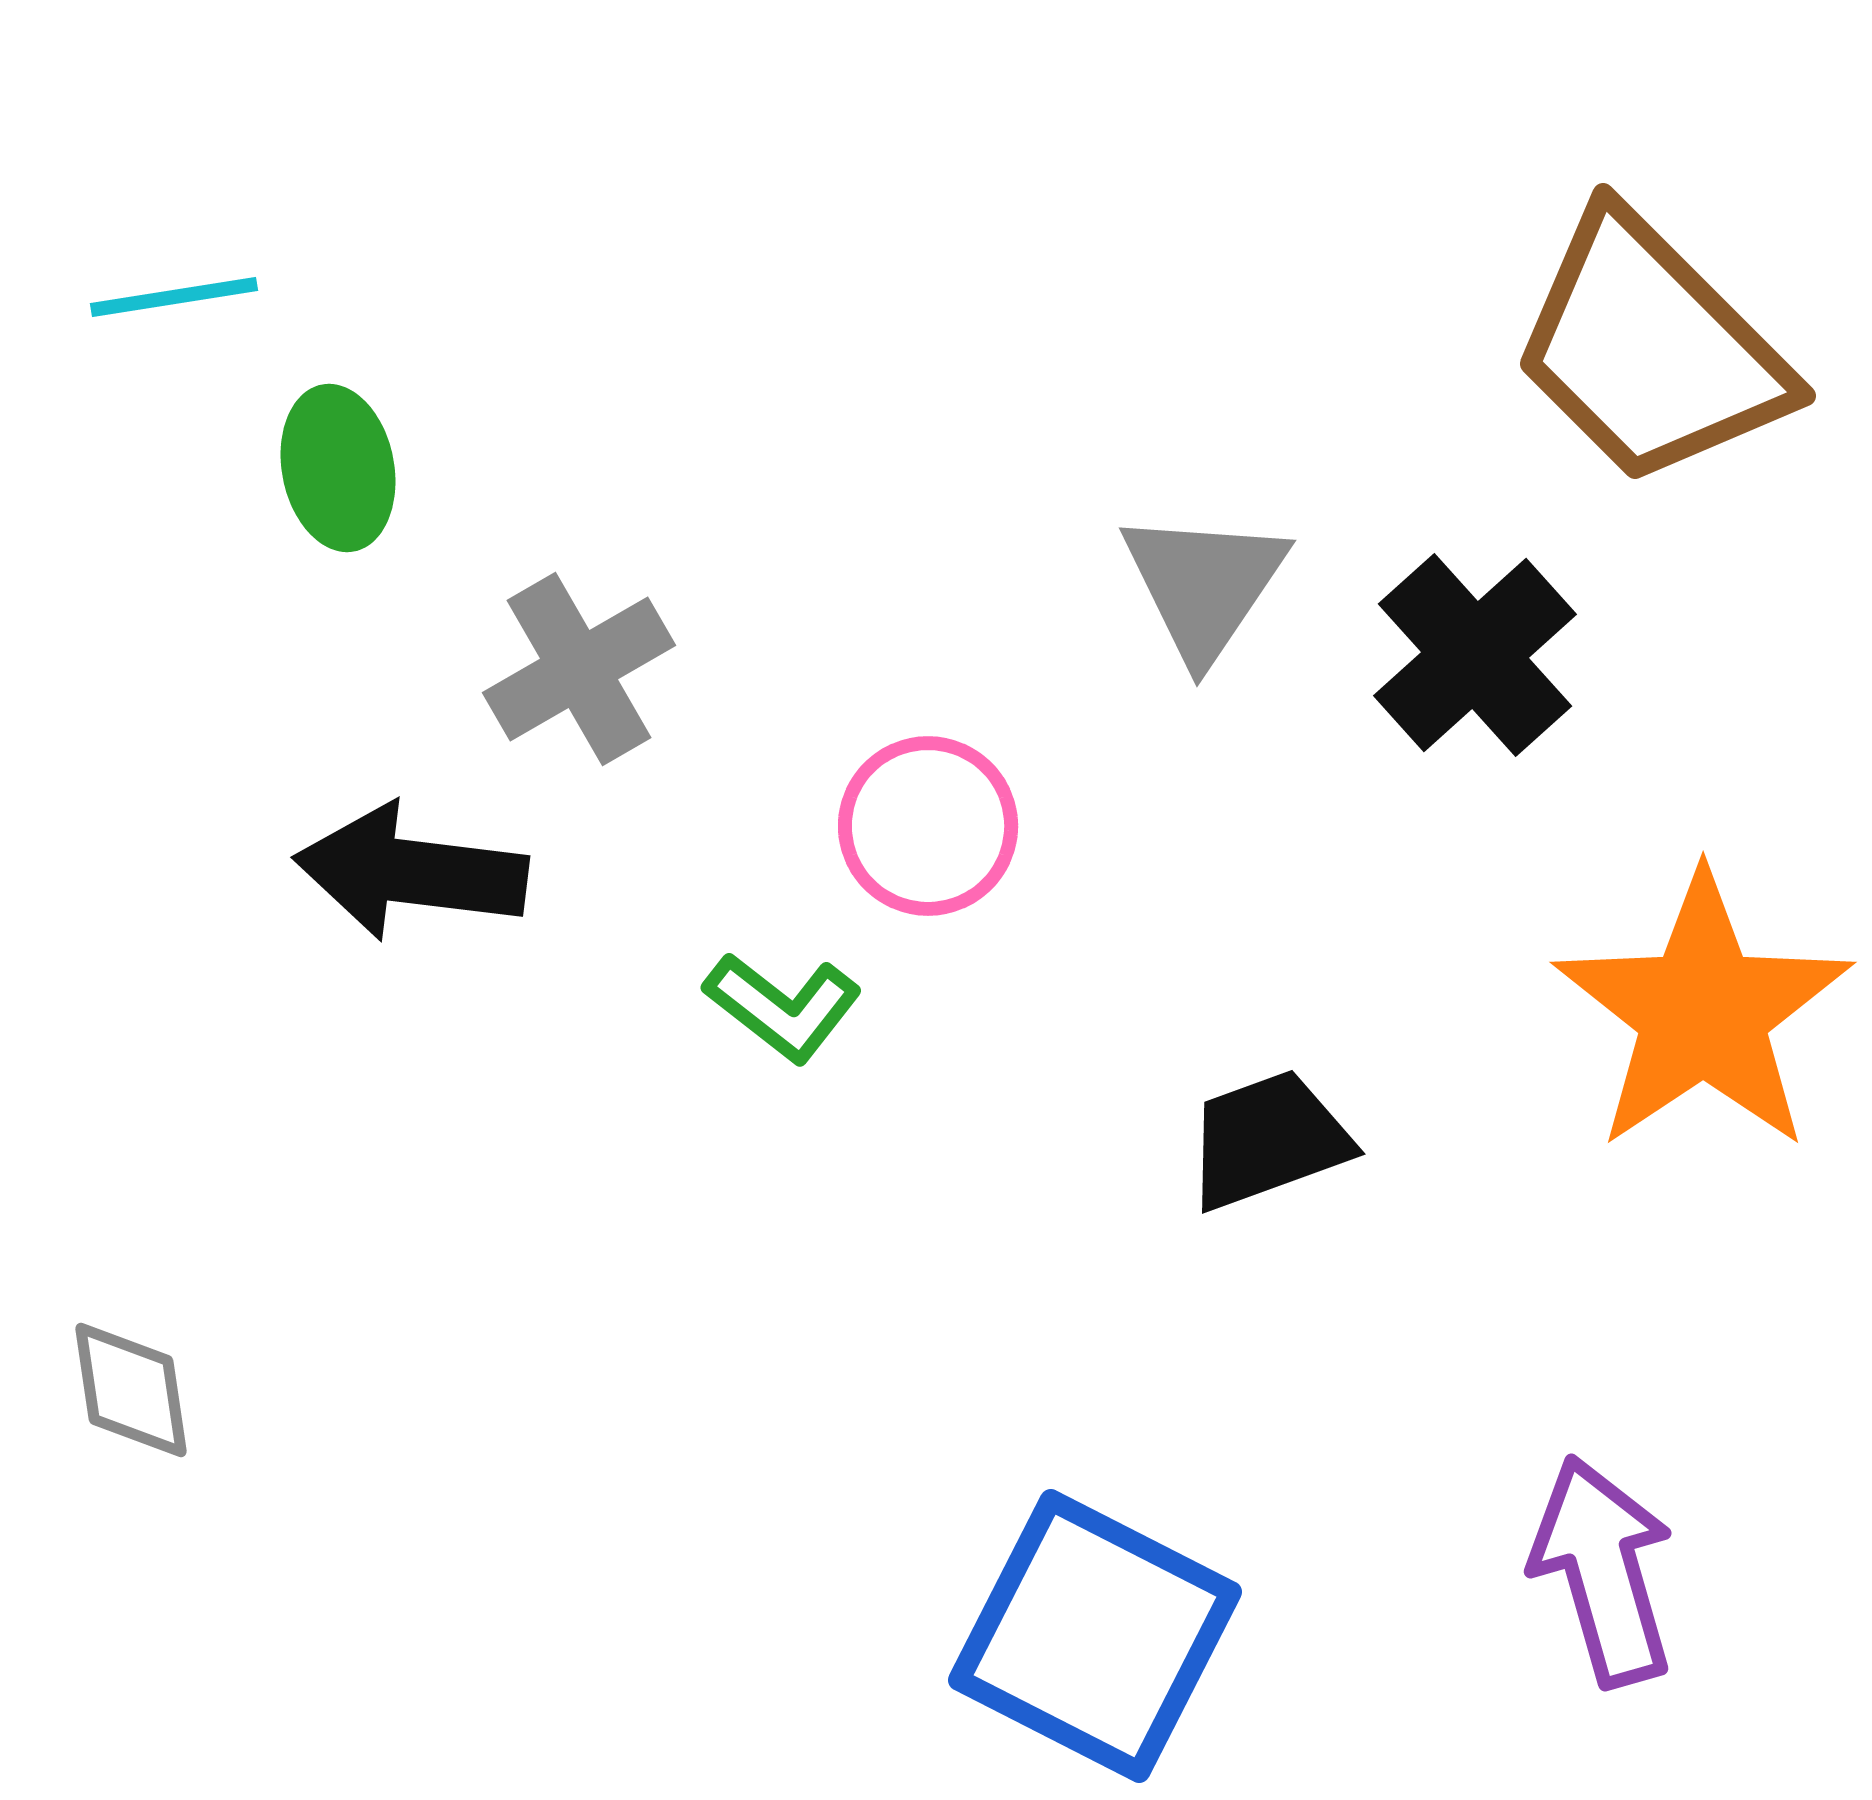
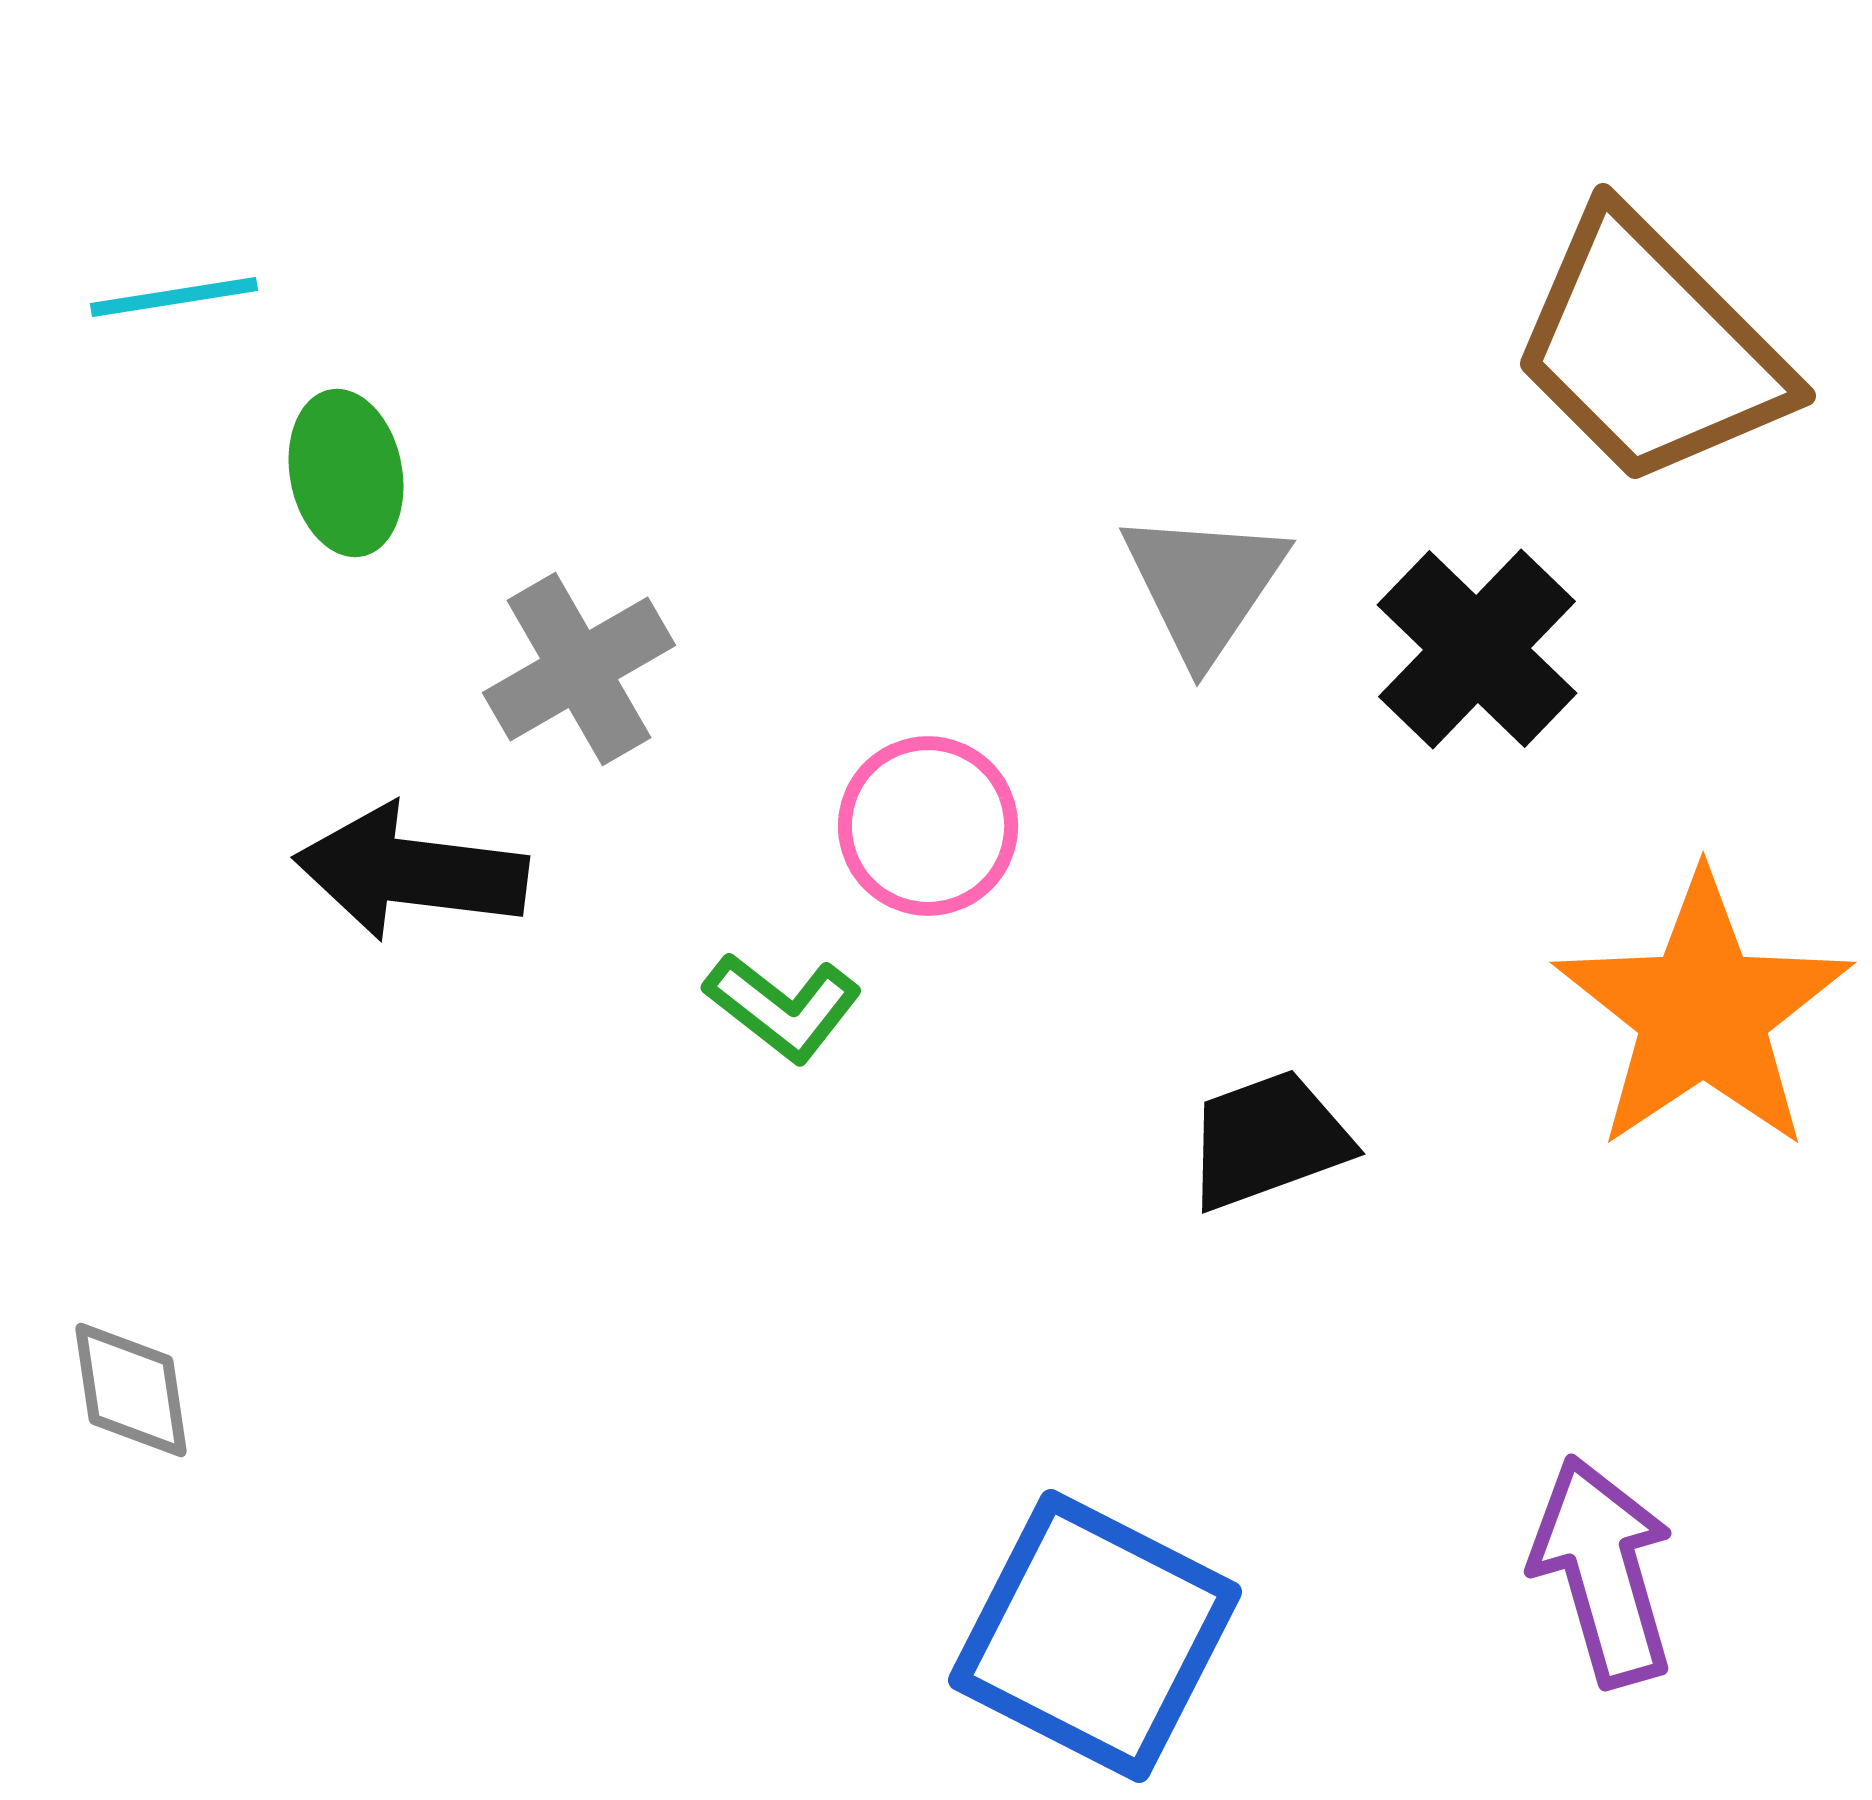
green ellipse: moved 8 px right, 5 px down
black cross: moved 2 px right, 6 px up; rotated 4 degrees counterclockwise
